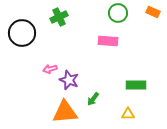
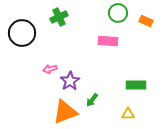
orange rectangle: moved 7 px left, 9 px down
purple star: moved 1 px right, 1 px down; rotated 18 degrees clockwise
green arrow: moved 1 px left, 1 px down
orange triangle: rotated 16 degrees counterclockwise
